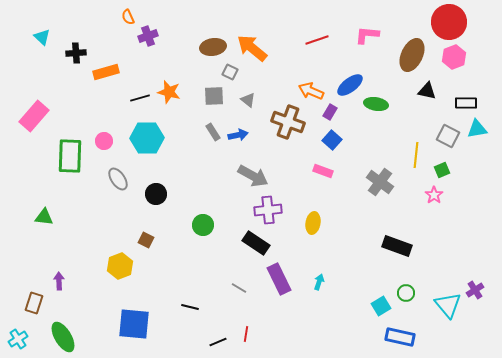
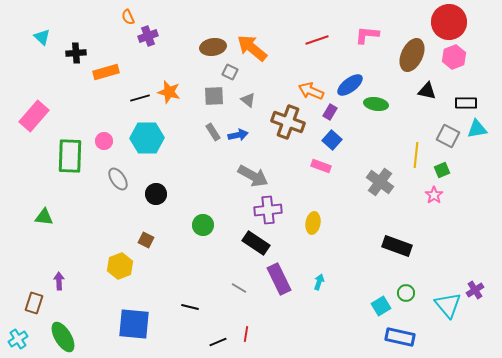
pink rectangle at (323, 171): moved 2 px left, 5 px up
